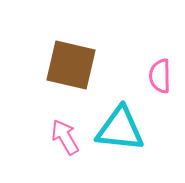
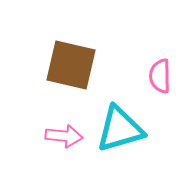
cyan triangle: rotated 22 degrees counterclockwise
pink arrow: moved 1 px left, 1 px up; rotated 126 degrees clockwise
